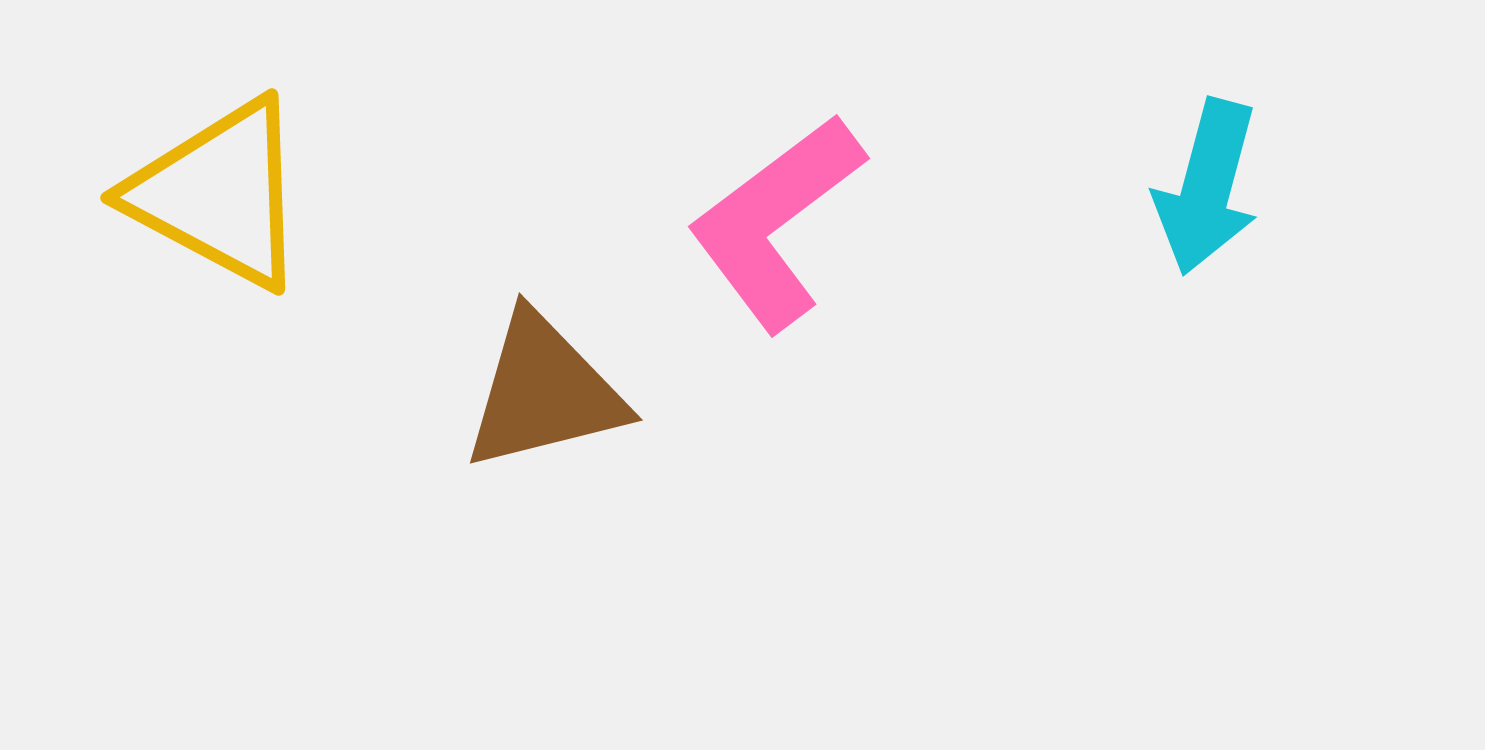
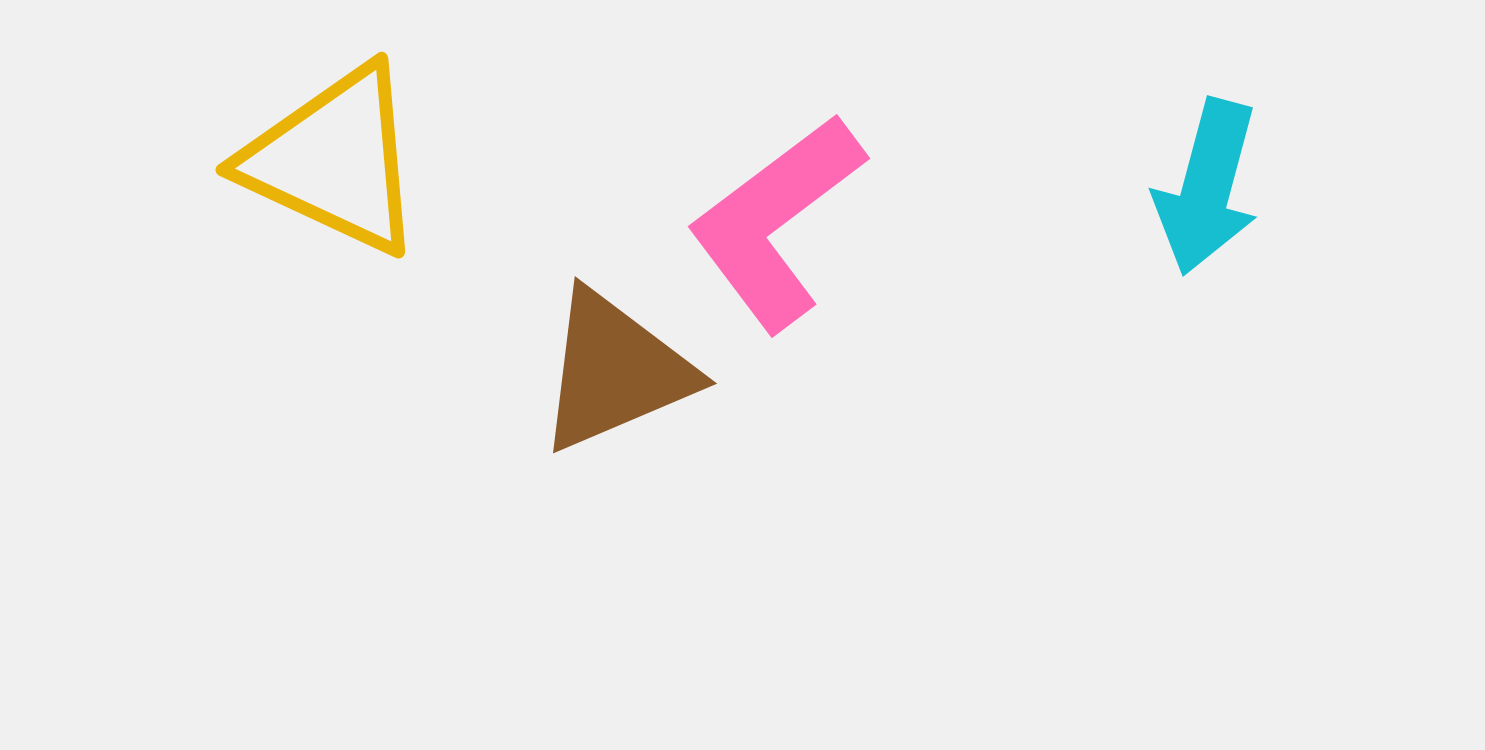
yellow triangle: moved 115 px right, 34 px up; rotated 3 degrees counterclockwise
brown triangle: moved 71 px right, 21 px up; rotated 9 degrees counterclockwise
